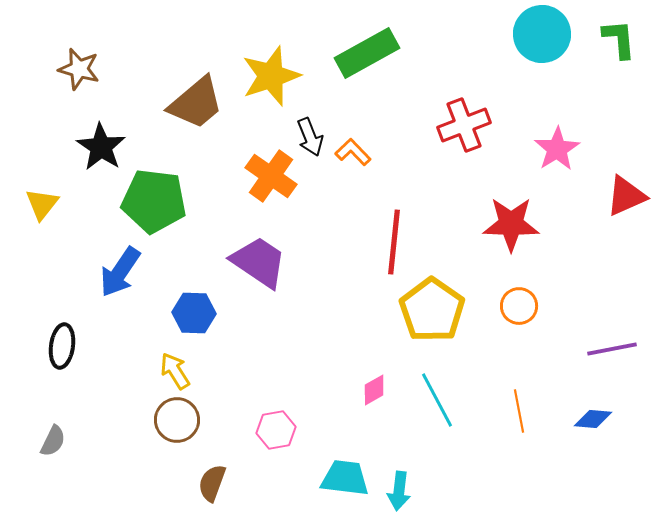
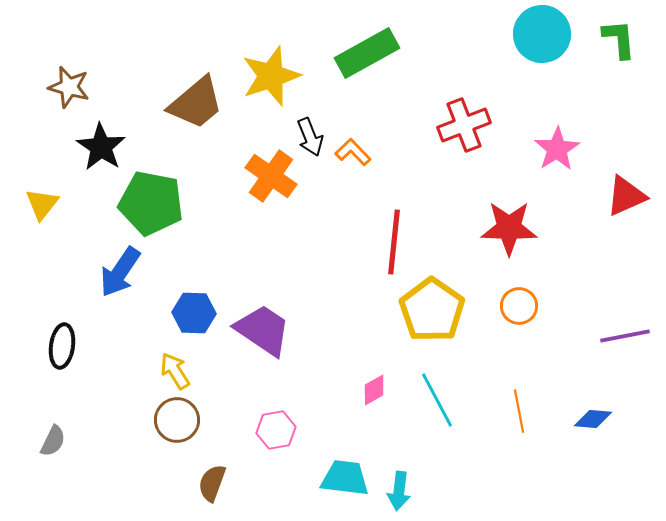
brown star: moved 10 px left, 18 px down
green pentagon: moved 3 px left, 2 px down; rotated 4 degrees clockwise
red star: moved 2 px left, 4 px down
purple trapezoid: moved 4 px right, 68 px down
purple line: moved 13 px right, 13 px up
